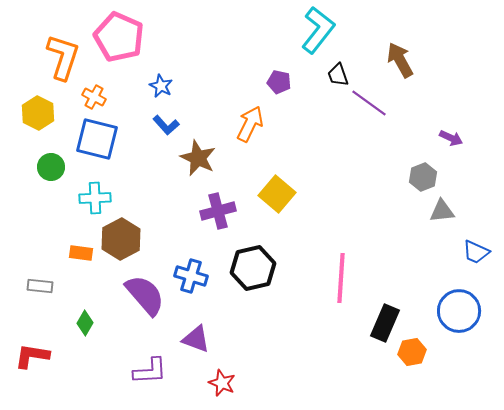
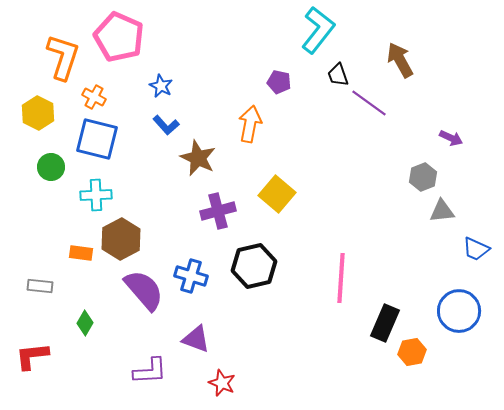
orange arrow: rotated 15 degrees counterclockwise
cyan cross: moved 1 px right, 3 px up
blue trapezoid: moved 3 px up
black hexagon: moved 1 px right, 2 px up
purple semicircle: moved 1 px left, 5 px up
red L-shape: rotated 15 degrees counterclockwise
